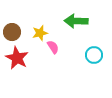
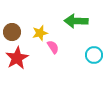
red star: rotated 15 degrees clockwise
